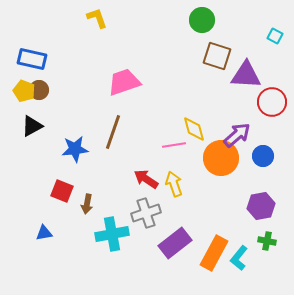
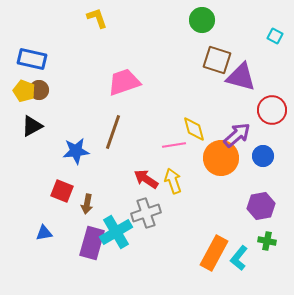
brown square: moved 4 px down
purple triangle: moved 5 px left, 2 px down; rotated 12 degrees clockwise
red circle: moved 8 px down
blue star: moved 1 px right, 2 px down
yellow arrow: moved 1 px left, 3 px up
cyan cross: moved 4 px right, 2 px up; rotated 20 degrees counterclockwise
purple rectangle: moved 83 px left; rotated 36 degrees counterclockwise
